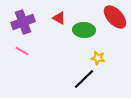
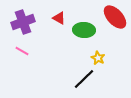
yellow star: rotated 16 degrees clockwise
